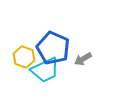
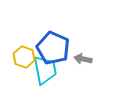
gray arrow: rotated 42 degrees clockwise
cyan trapezoid: rotated 76 degrees counterclockwise
